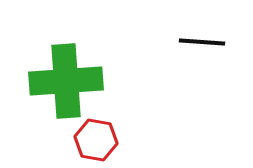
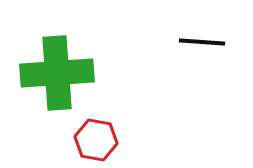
green cross: moved 9 px left, 8 px up
